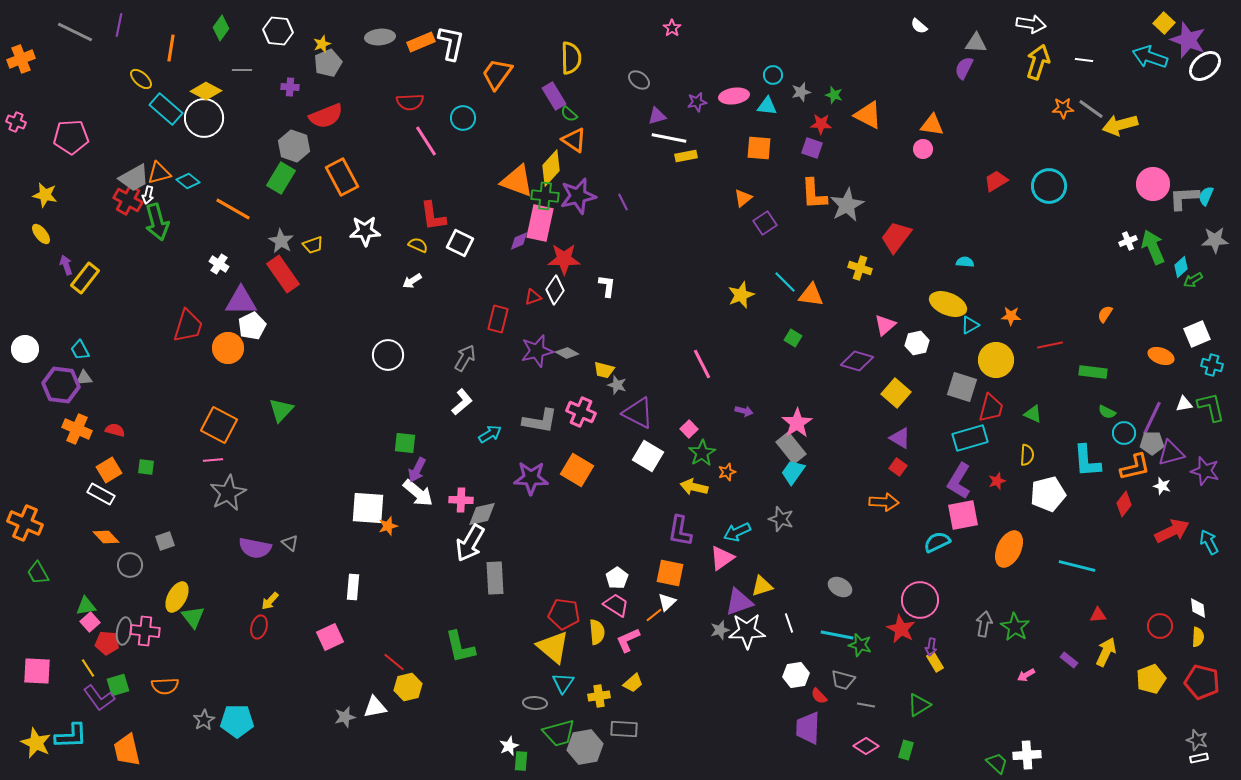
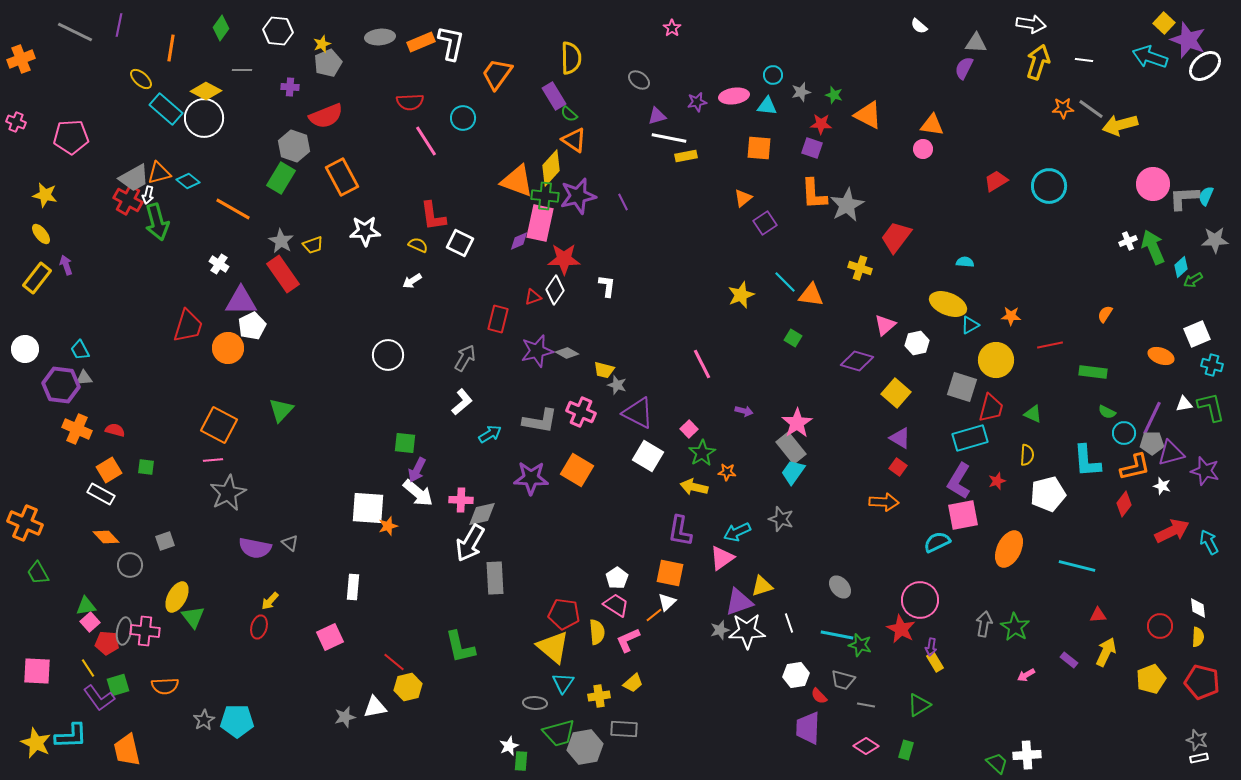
yellow rectangle at (85, 278): moved 48 px left
orange star at (727, 472): rotated 24 degrees clockwise
gray ellipse at (840, 587): rotated 20 degrees clockwise
